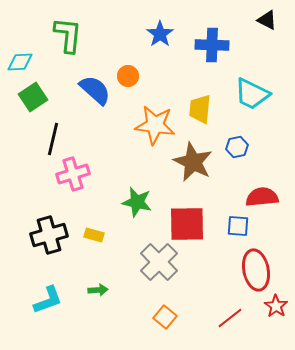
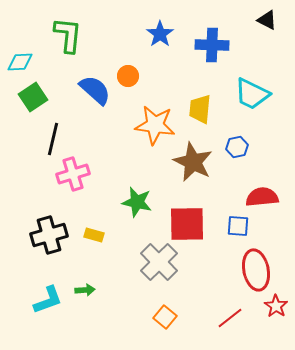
green arrow: moved 13 px left
